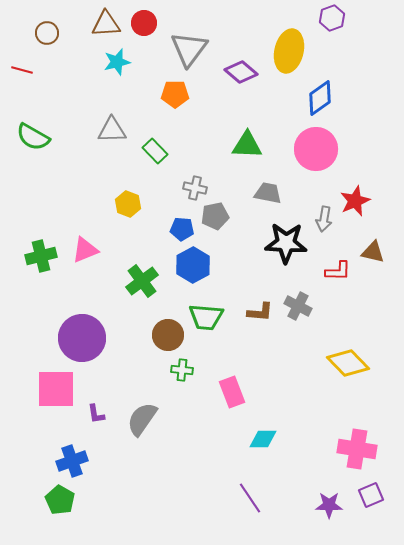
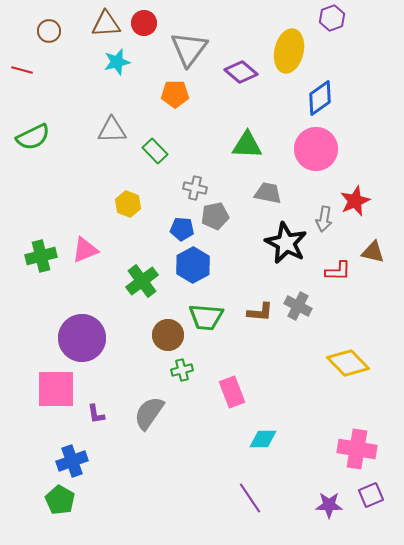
brown circle at (47, 33): moved 2 px right, 2 px up
green semicircle at (33, 137): rotated 56 degrees counterclockwise
black star at (286, 243): rotated 24 degrees clockwise
green cross at (182, 370): rotated 20 degrees counterclockwise
gray semicircle at (142, 419): moved 7 px right, 6 px up
